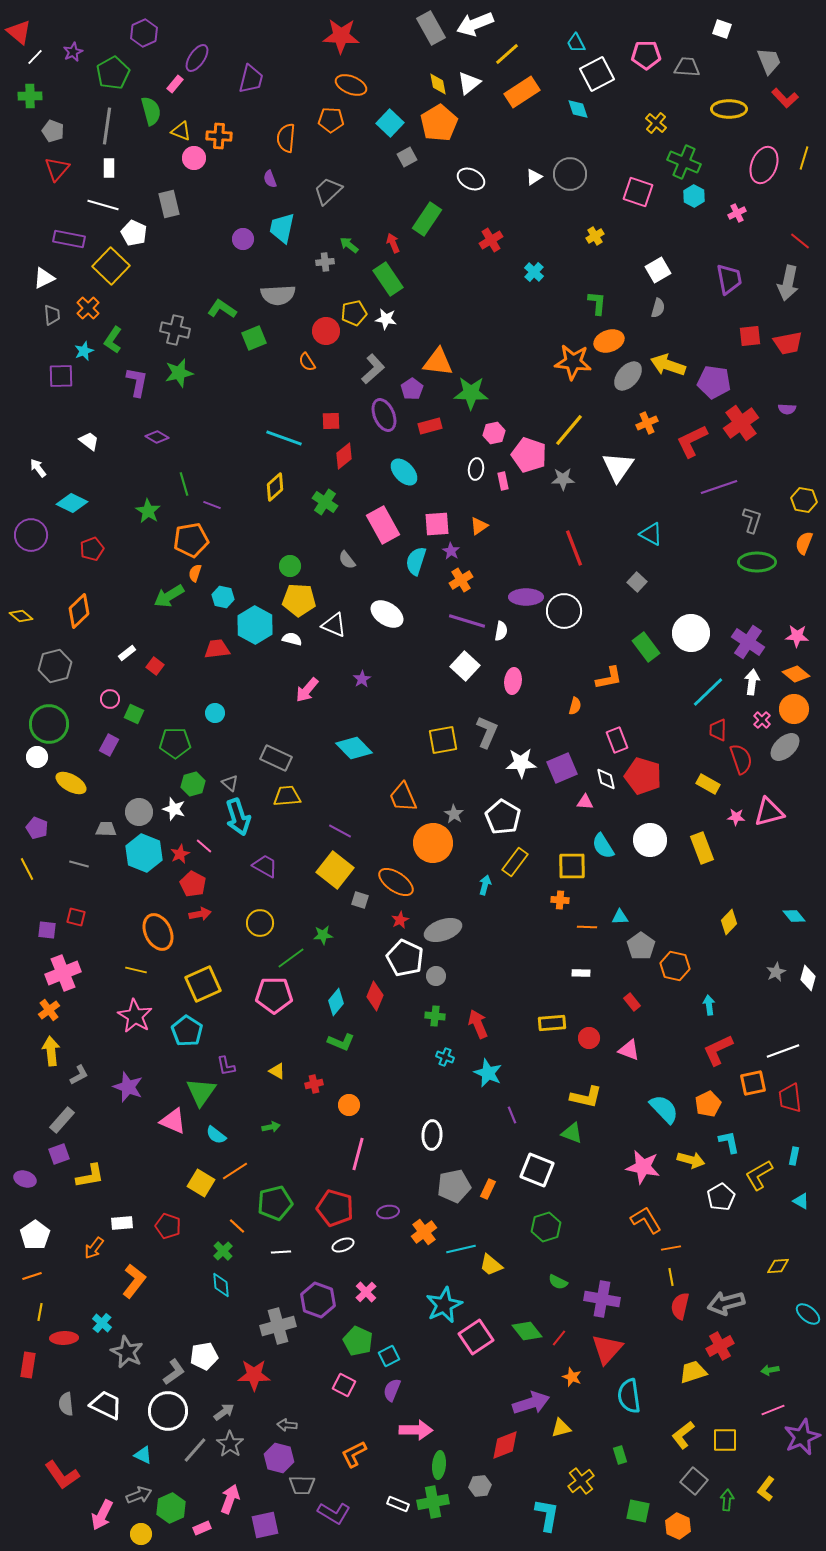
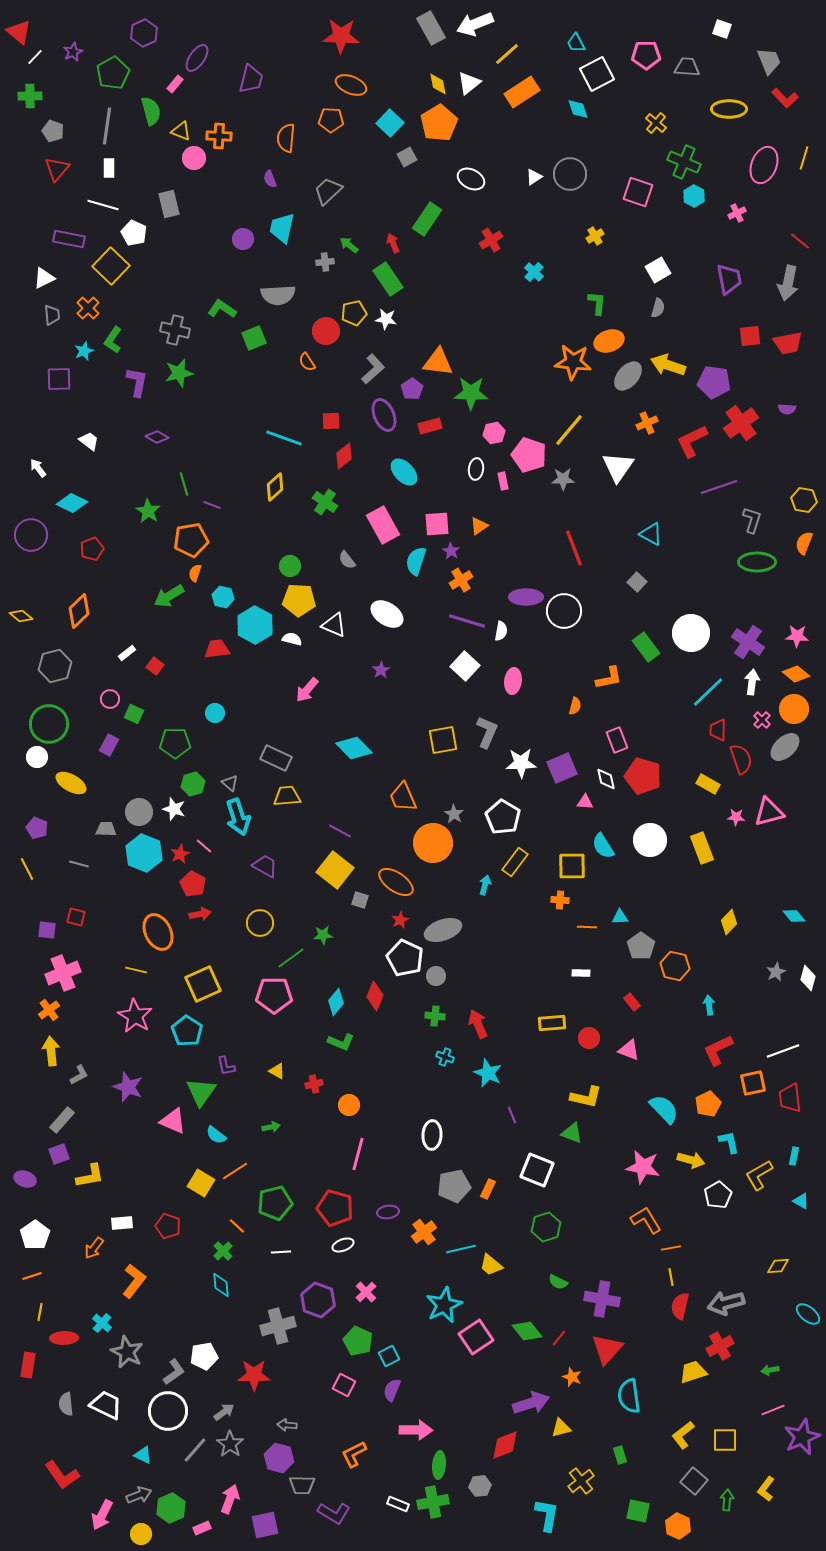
purple square at (61, 376): moved 2 px left, 3 px down
purple star at (362, 679): moved 19 px right, 9 px up
white pentagon at (721, 1197): moved 3 px left, 2 px up
